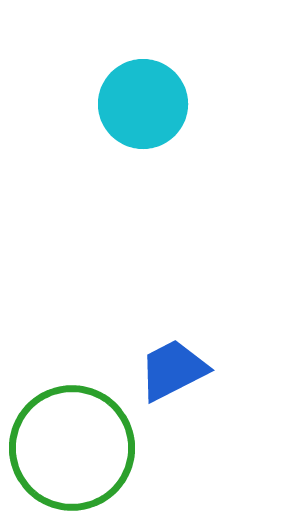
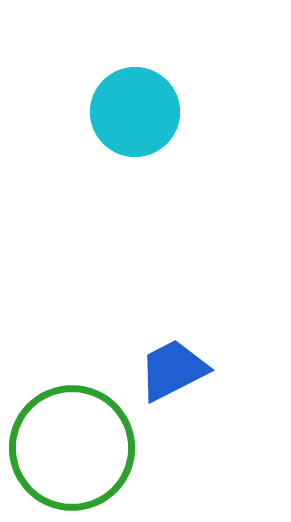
cyan circle: moved 8 px left, 8 px down
